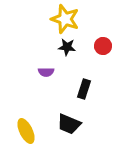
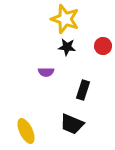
black rectangle: moved 1 px left, 1 px down
black trapezoid: moved 3 px right
